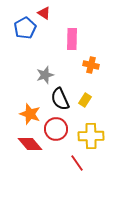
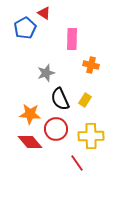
gray star: moved 1 px right, 2 px up
orange star: rotated 15 degrees counterclockwise
red diamond: moved 2 px up
